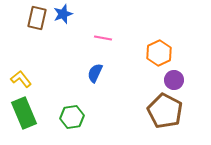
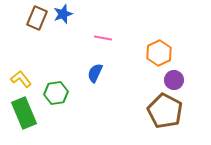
brown rectangle: rotated 10 degrees clockwise
green hexagon: moved 16 px left, 24 px up
